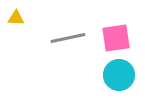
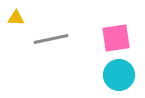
gray line: moved 17 px left, 1 px down
